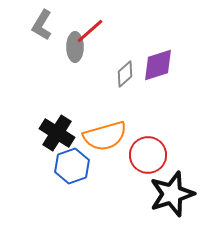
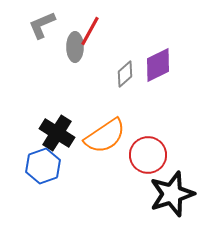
gray L-shape: rotated 36 degrees clockwise
red line: rotated 20 degrees counterclockwise
purple diamond: rotated 9 degrees counterclockwise
orange semicircle: rotated 18 degrees counterclockwise
blue hexagon: moved 29 px left
